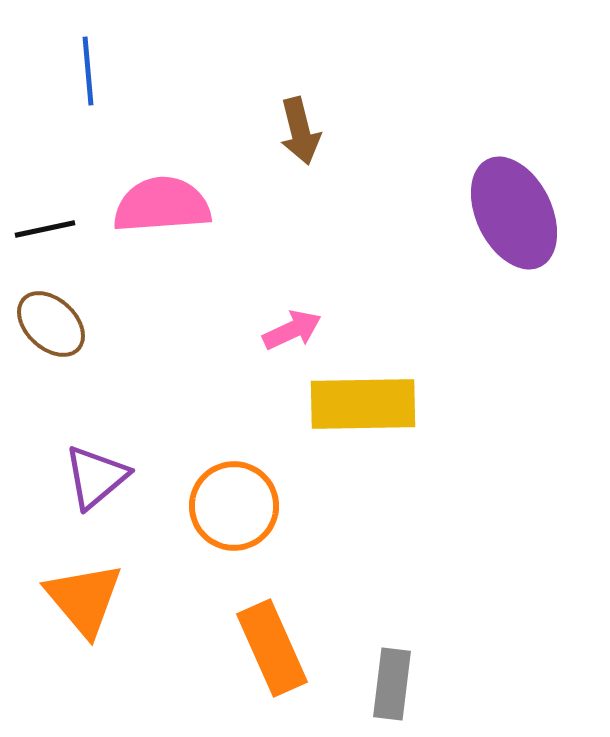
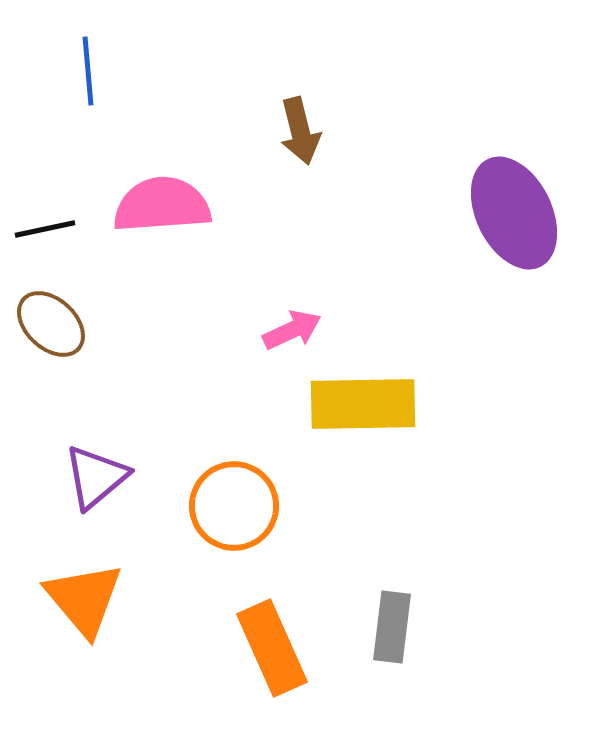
gray rectangle: moved 57 px up
